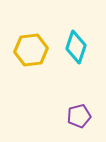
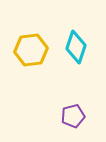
purple pentagon: moved 6 px left
